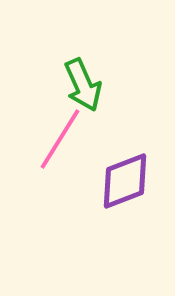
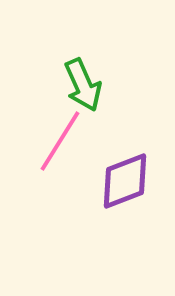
pink line: moved 2 px down
